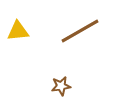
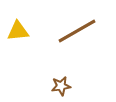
brown line: moved 3 px left
